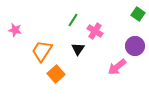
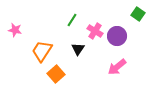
green line: moved 1 px left
purple circle: moved 18 px left, 10 px up
